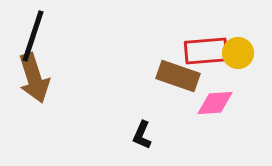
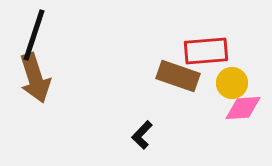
black line: moved 1 px right, 1 px up
yellow circle: moved 6 px left, 30 px down
brown arrow: moved 1 px right
pink diamond: moved 28 px right, 5 px down
black L-shape: rotated 20 degrees clockwise
